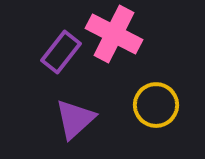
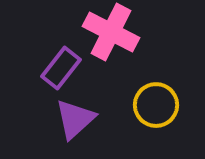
pink cross: moved 3 px left, 2 px up
purple rectangle: moved 16 px down
